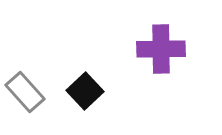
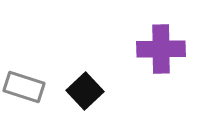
gray rectangle: moved 1 px left, 5 px up; rotated 30 degrees counterclockwise
